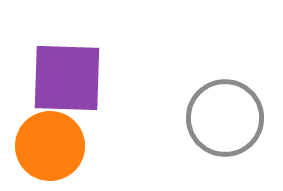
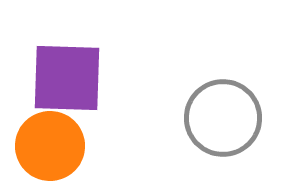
gray circle: moved 2 px left
